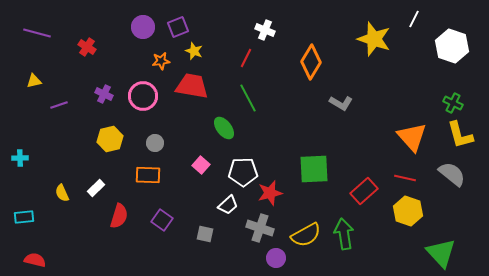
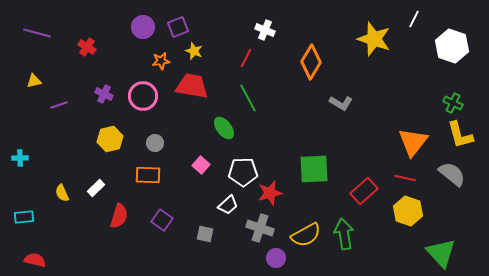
orange triangle at (412, 137): moved 1 px right, 5 px down; rotated 20 degrees clockwise
